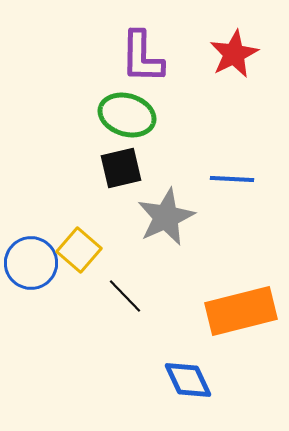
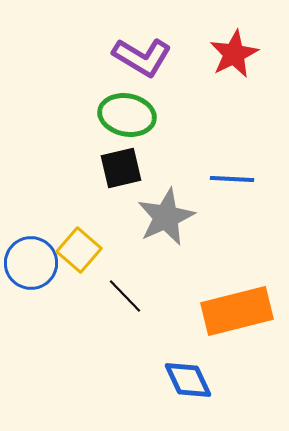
purple L-shape: rotated 60 degrees counterclockwise
green ellipse: rotated 6 degrees counterclockwise
orange rectangle: moved 4 px left
